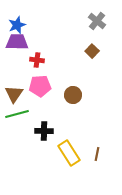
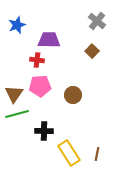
purple trapezoid: moved 32 px right, 2 px up
